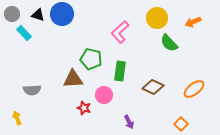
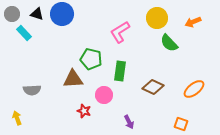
black triangle: moved 1 px left, 1 px up
pink L-shape: rotated 10 degrees clockwise
red star: moved 3 px down
orange square: rotated 24 degrees counterclockwise
